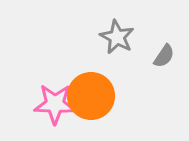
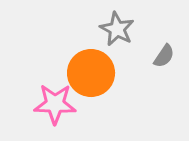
gray star: moved 8 px up
orange circle: moved 23 px up
